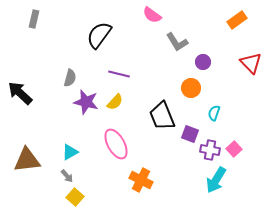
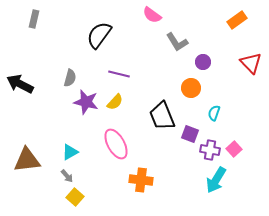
black arrow: moved 9 px up; rotated 16 degrees counterclockwise
orange cross: rotated 20 degrees counterclockwise
